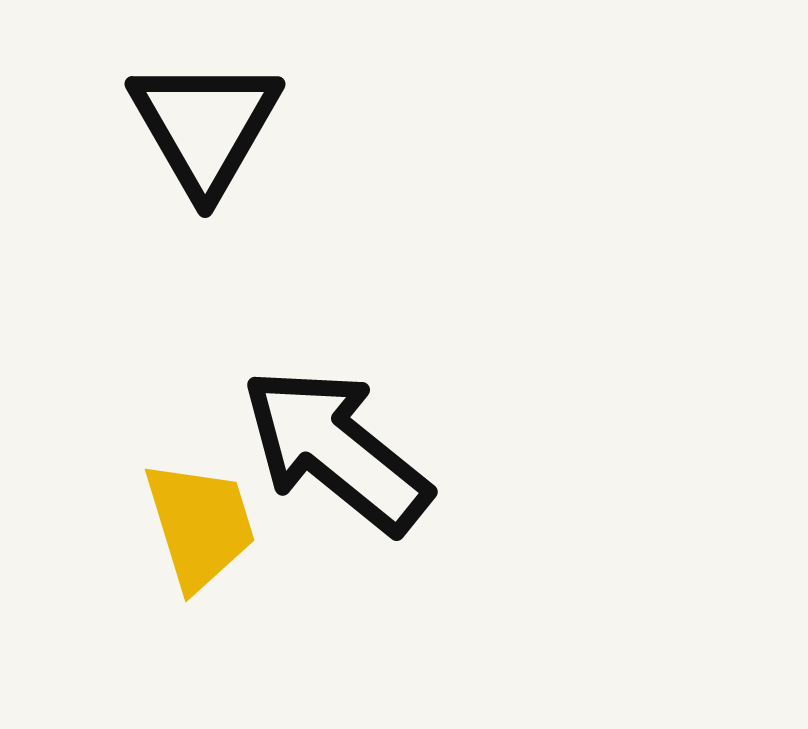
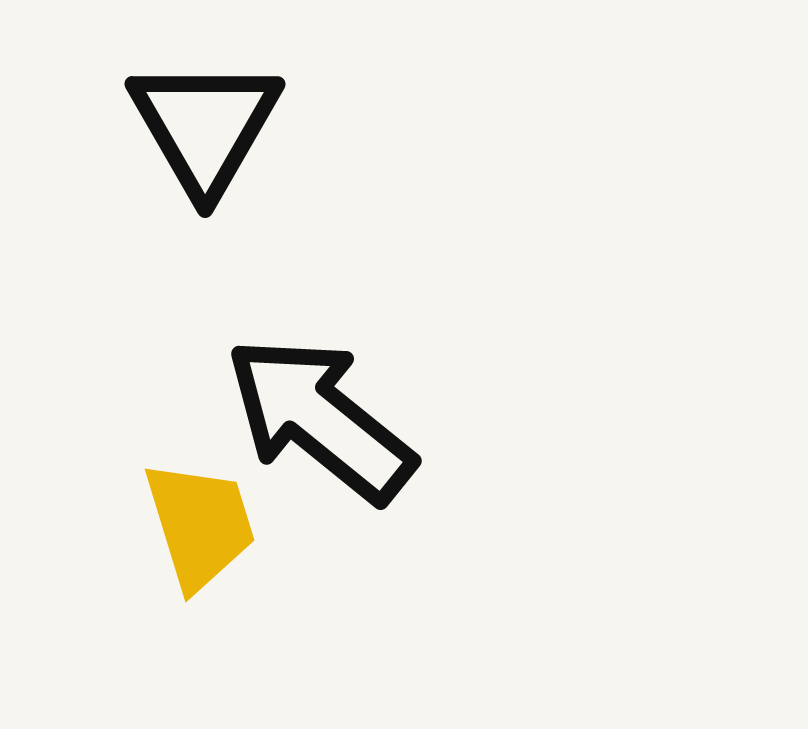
black arrow: moved 16 px left, 31 px up
